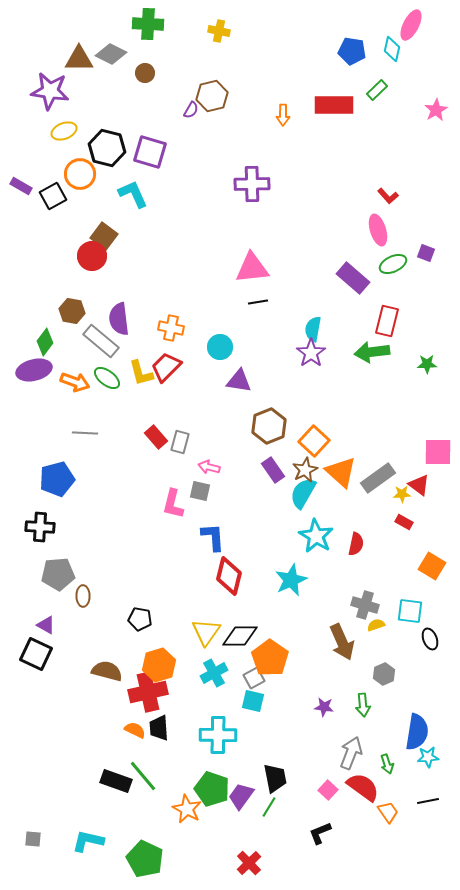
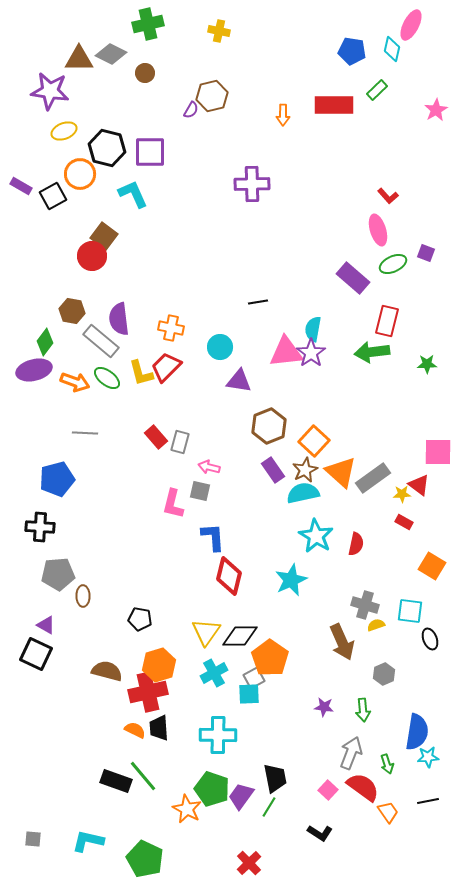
green cross at (148, 24): rotated 16 degrees counterclockwise
purple square at (150, 152): rotated 16 degrees counterclockwise
pink triangle at (252, 268): moved 34 px right, 84 px down
gray rectangle at (378, 478): moved 5 px left
cyan semicircle at (303, 493): rotated 48 degrees clockwise
cyan square at (253, 701): moved 4 px left, 7 px up; rotated 15 degrees counterclockwise
green arrow at (363, 705): moved 5 px down
black L-shape at (320, 833): rotated 125 degrees counterclockwise
